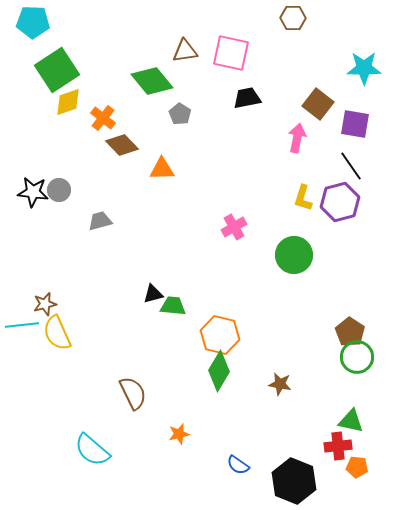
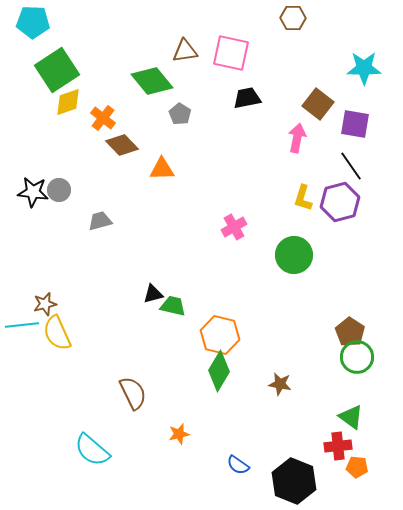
green trapezoid at (173, 306): rotated 8 degrees clockwise
green triangle at (351, 421): moved 4 px up; rotated 24 degrees clockwise
